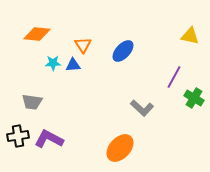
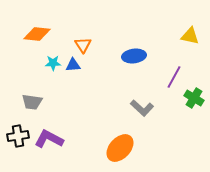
blue ellipse: moved 11 px right, 5 px down; rotated 40 degrees clockwise
